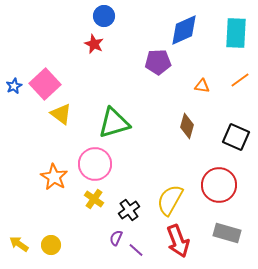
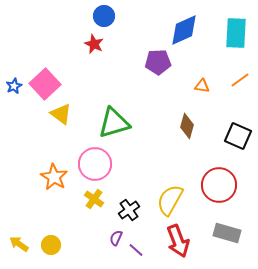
black square: moved 2 px right, 1 px up
